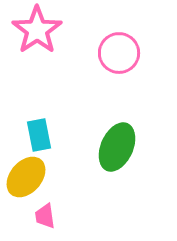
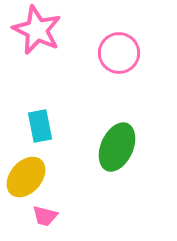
pink star: rotated 12 degrees counterclockwise
cyan rectangle: moved 1 px right, 9 px up
pink trapezoid: rotated 68 degrees counterclockwise
